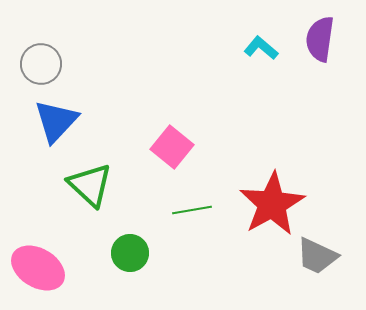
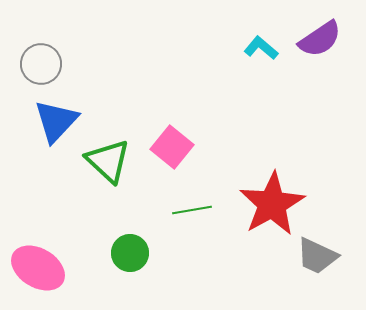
purple semicircle: rotated 132 degrees counterclockwise
green triangle: moved 18 px right, 24 px up
